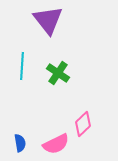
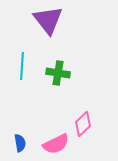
green cross: rotated 25 degrees counterclockwise
